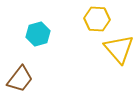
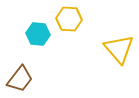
yellow hexagon: moved 28 px left
cyan hexagon: rotated 20 degrees clockwise
